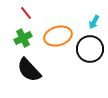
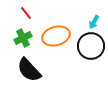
orange ellipse: moved 2 px left
black circle: moved 1 px right, 3 px up
